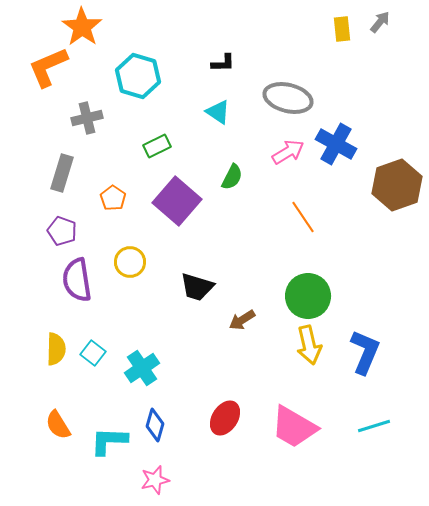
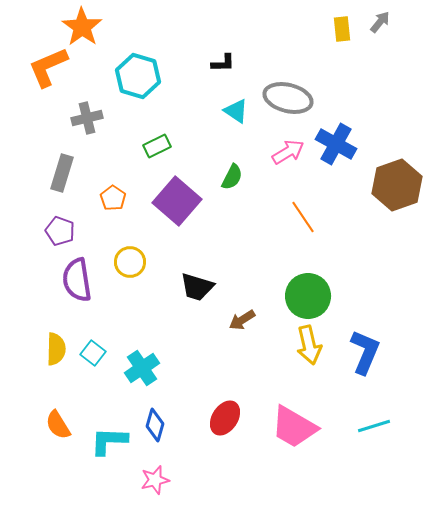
cyan triangle: moved 18 px right, 1 px up
purple pentagon: moved 2 px left
